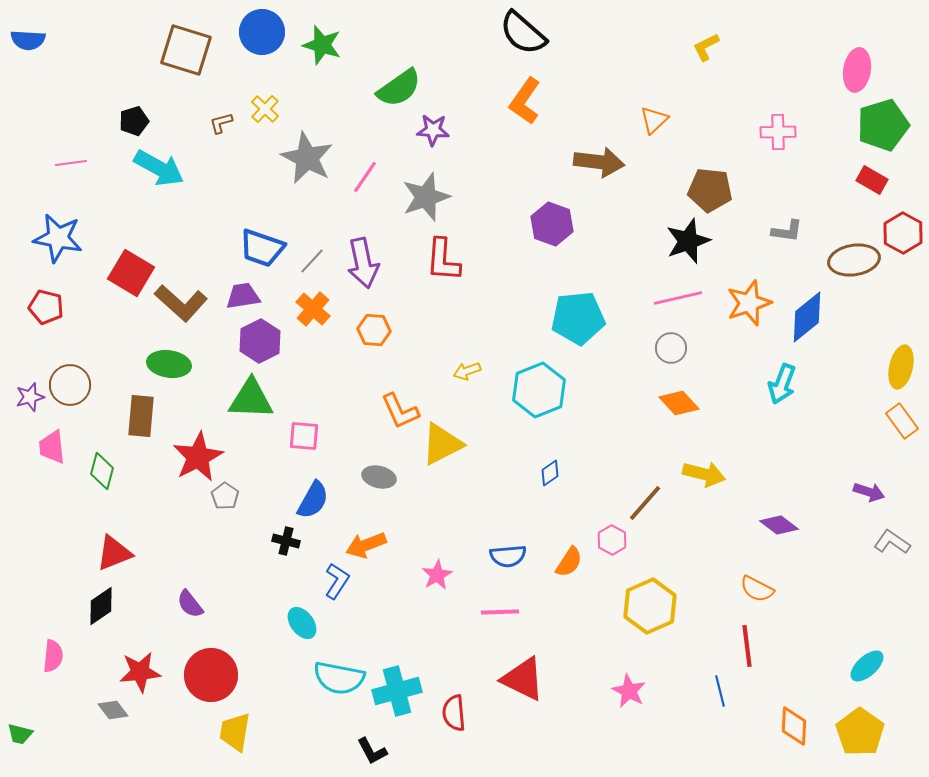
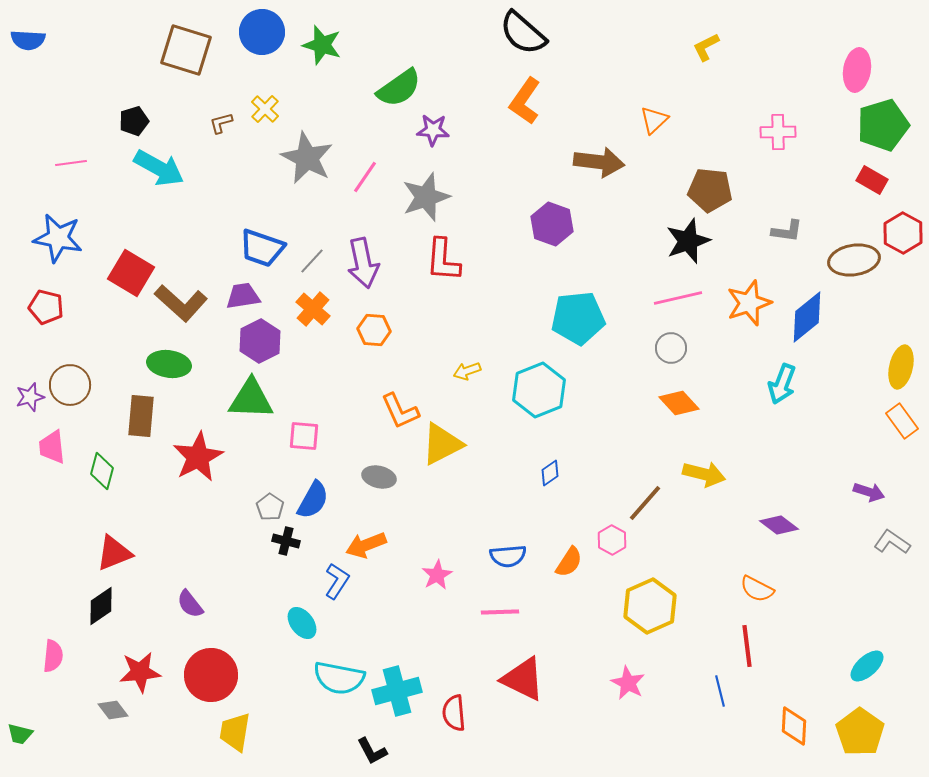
gray pentagon at (225, 496): moved 45 px right, 11 px down
pink star at (629, 691): moved 1 px left, 8 px up
